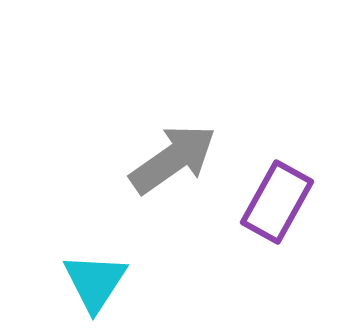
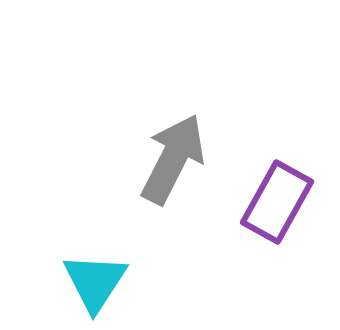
gray arrow: rotated 28 degrees counterclockwise
